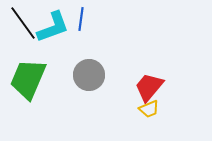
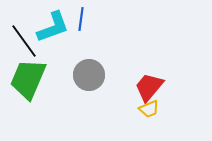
black line: moved 1 px right, 18 px down
